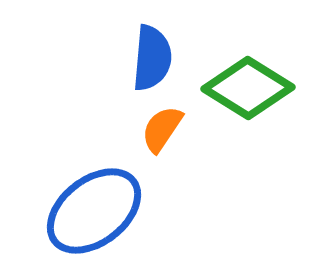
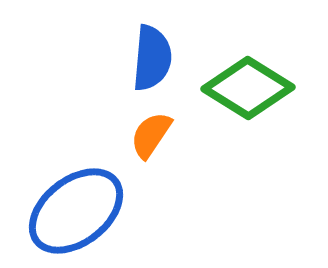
orange semicircle: moved 11 px left, 6 px down
blue ellipse: moved 18 px left
